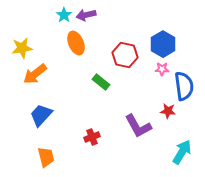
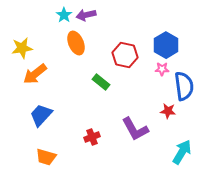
blue hexagon: moved 3 px right, 1 px down
purple L-shape: moved 3 px left, 3 px down
orange trapezoid: rotated 120 degrees clockwise
